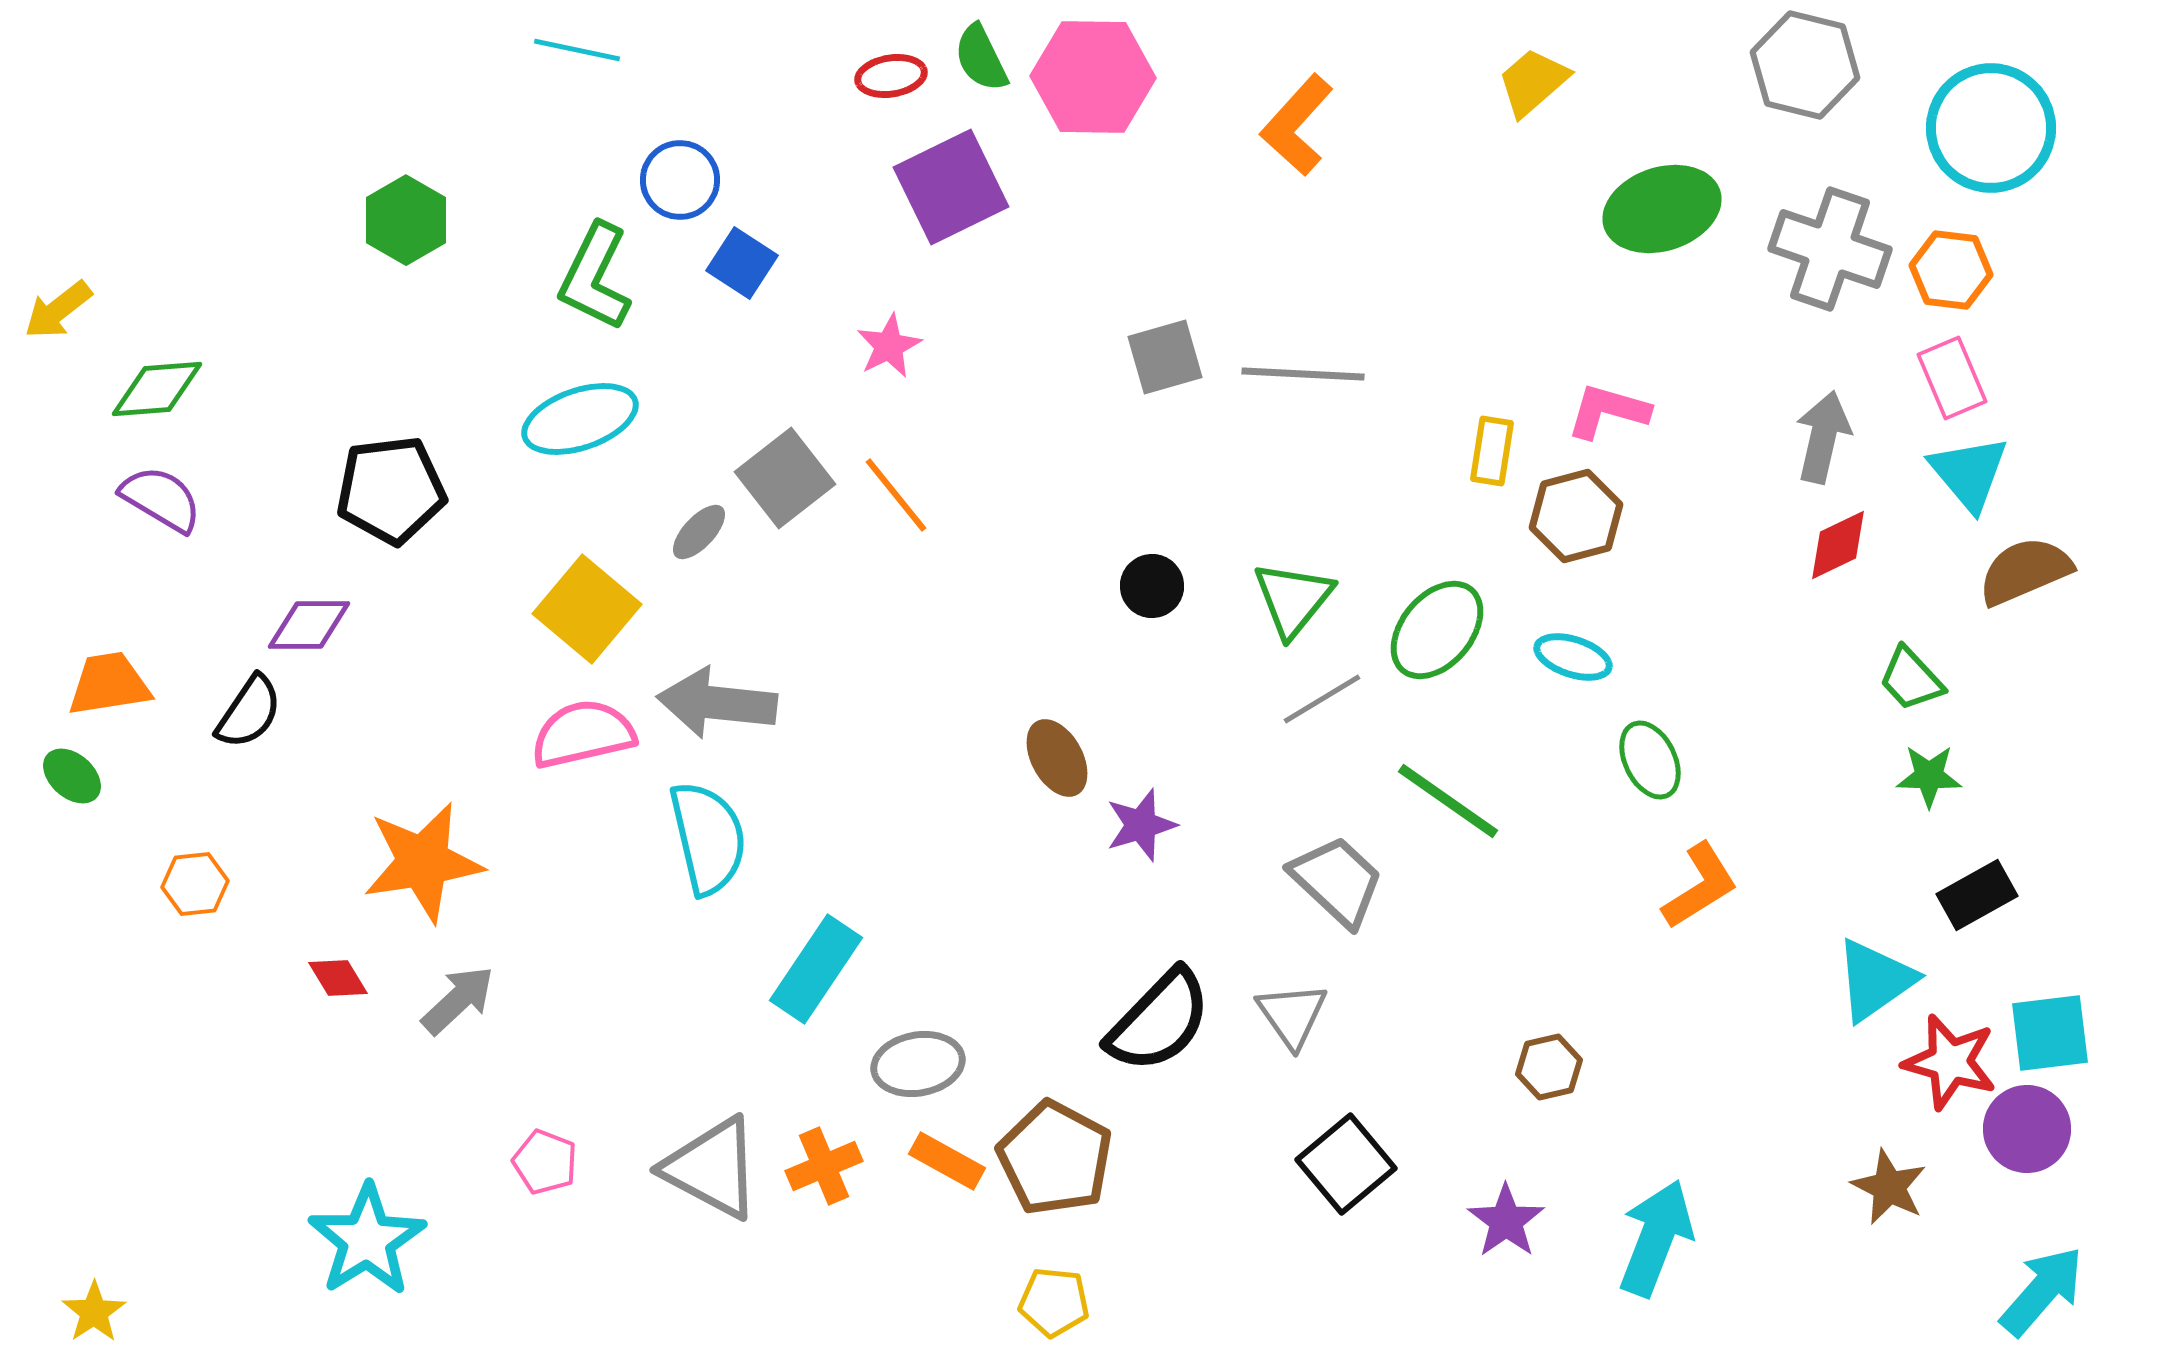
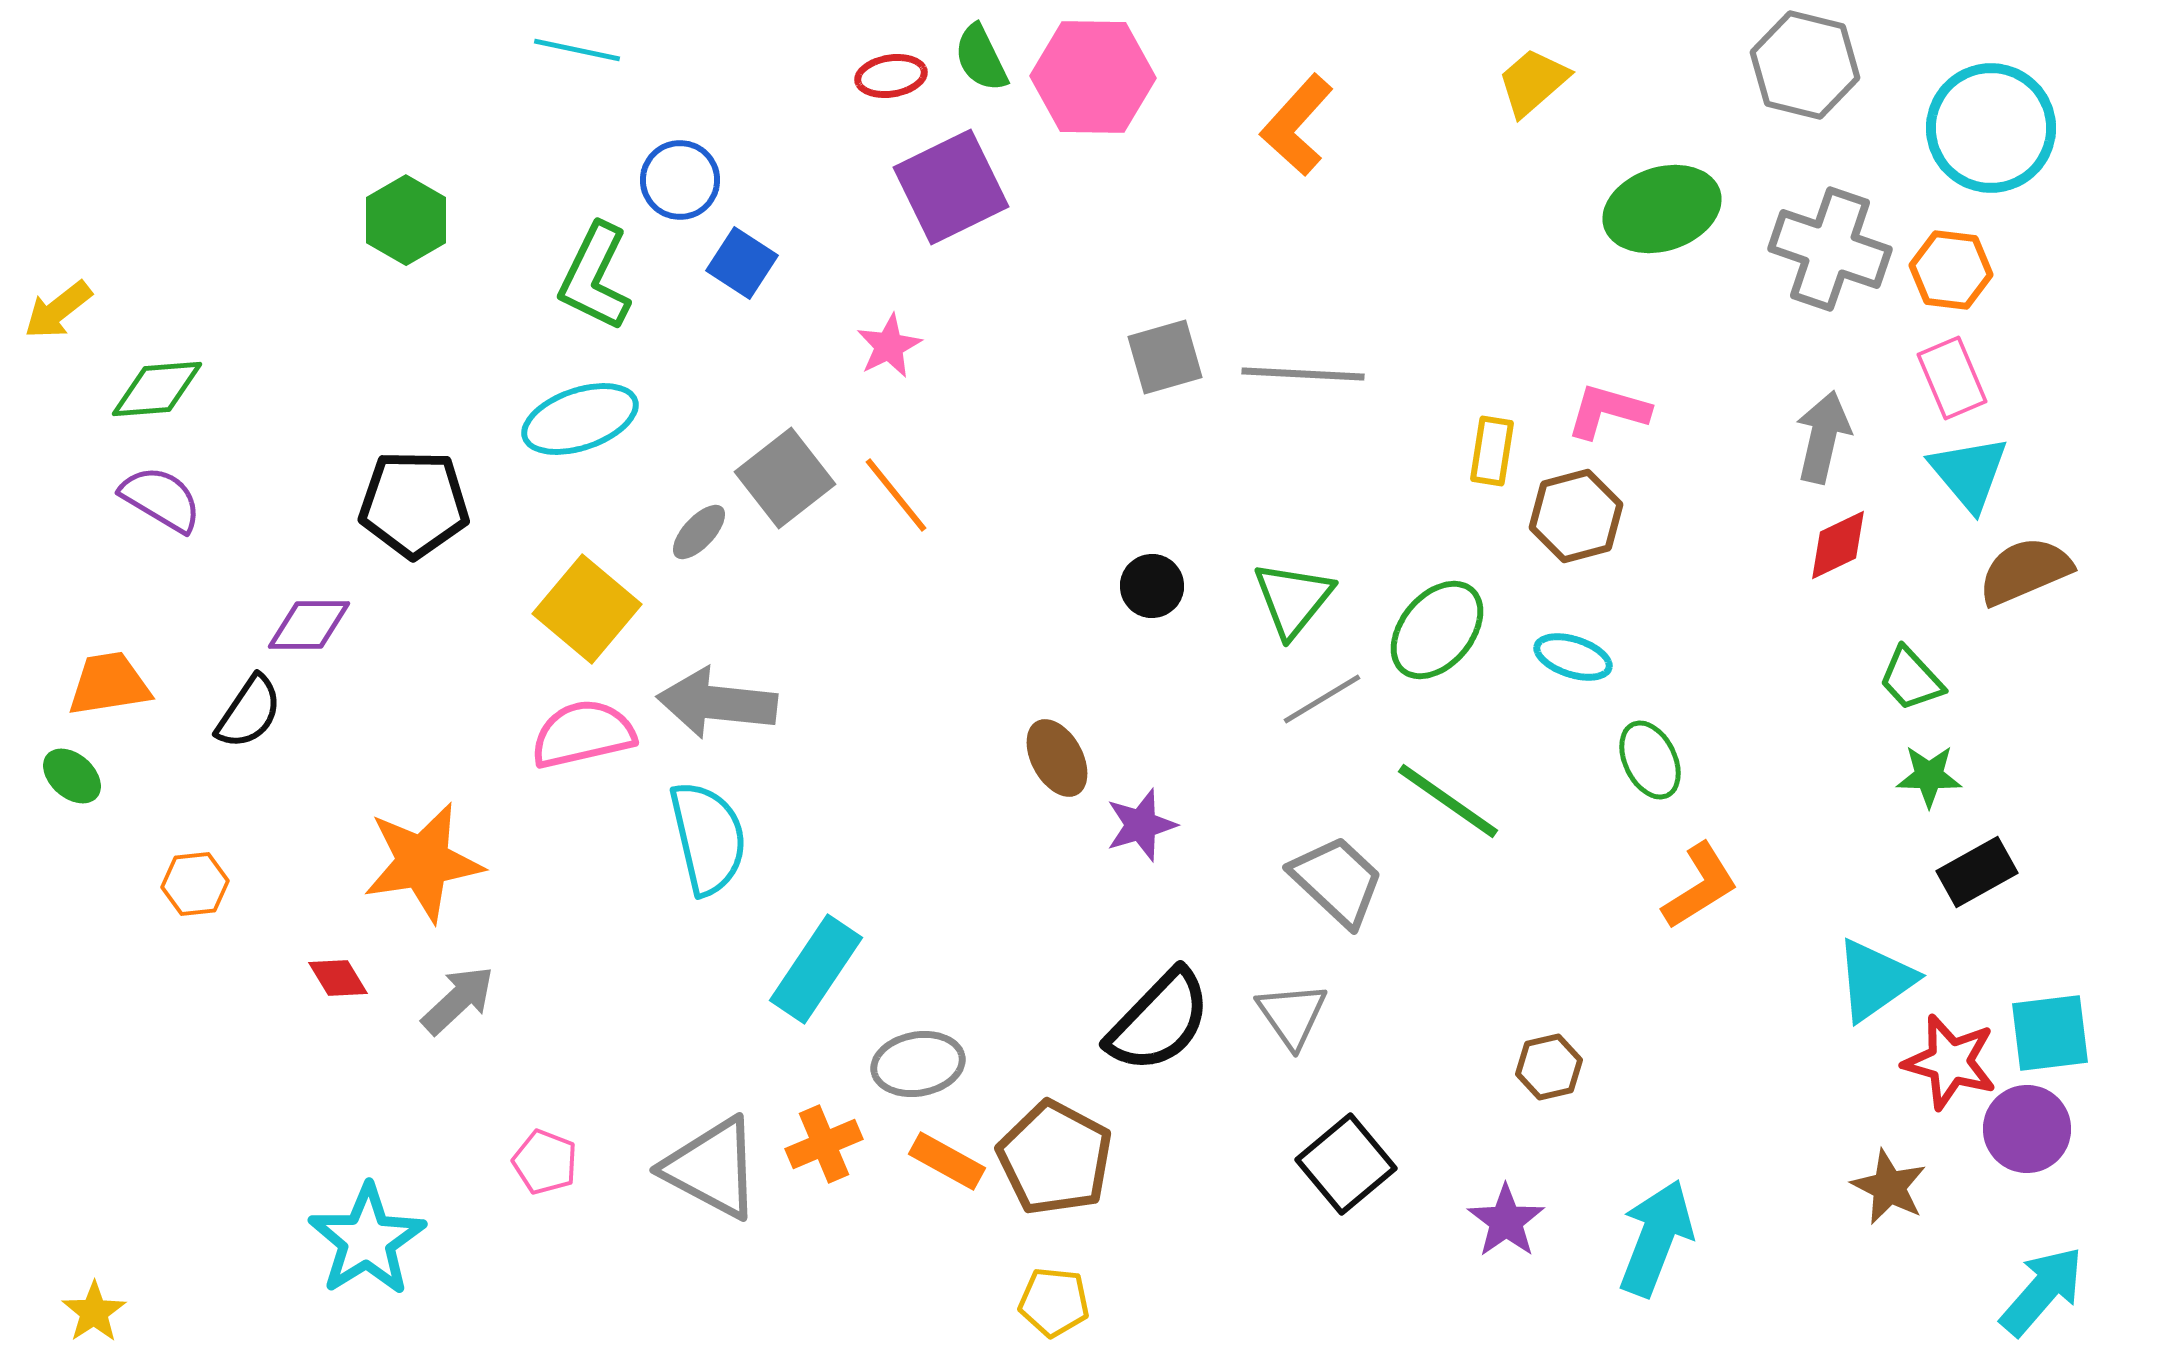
black pentagon at (391, 490): moved 23 px right, 14 px down; rotated 8 degrees clockwise
black rectangle at (1977, 895): moved 23 px up
orange cross at (824, 1166): moved 22 px up
